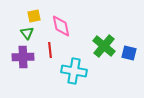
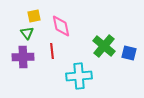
red line: moved 2 px right, 1 px down
cyan cross: moved 5 px right, 5 px down; rotated 15 degrees counterclockwise
